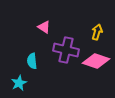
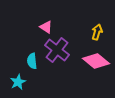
pink triangle: moved 2 px right
purple cross: moved 9 px left; rotated 25 degrees clockwise
pink diamond: rotated 20 degrees clockwise
cyan star: moved 1 px left, 1 px up
